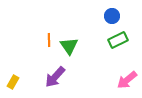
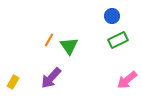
orange line: rotated 32 degrees clockwise
purple arrow: moved 4 px left, 1 px down
